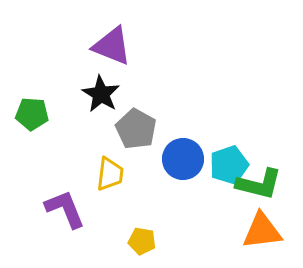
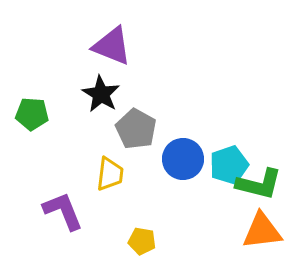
purple L-shape: moved 2 px left, 2 px down
